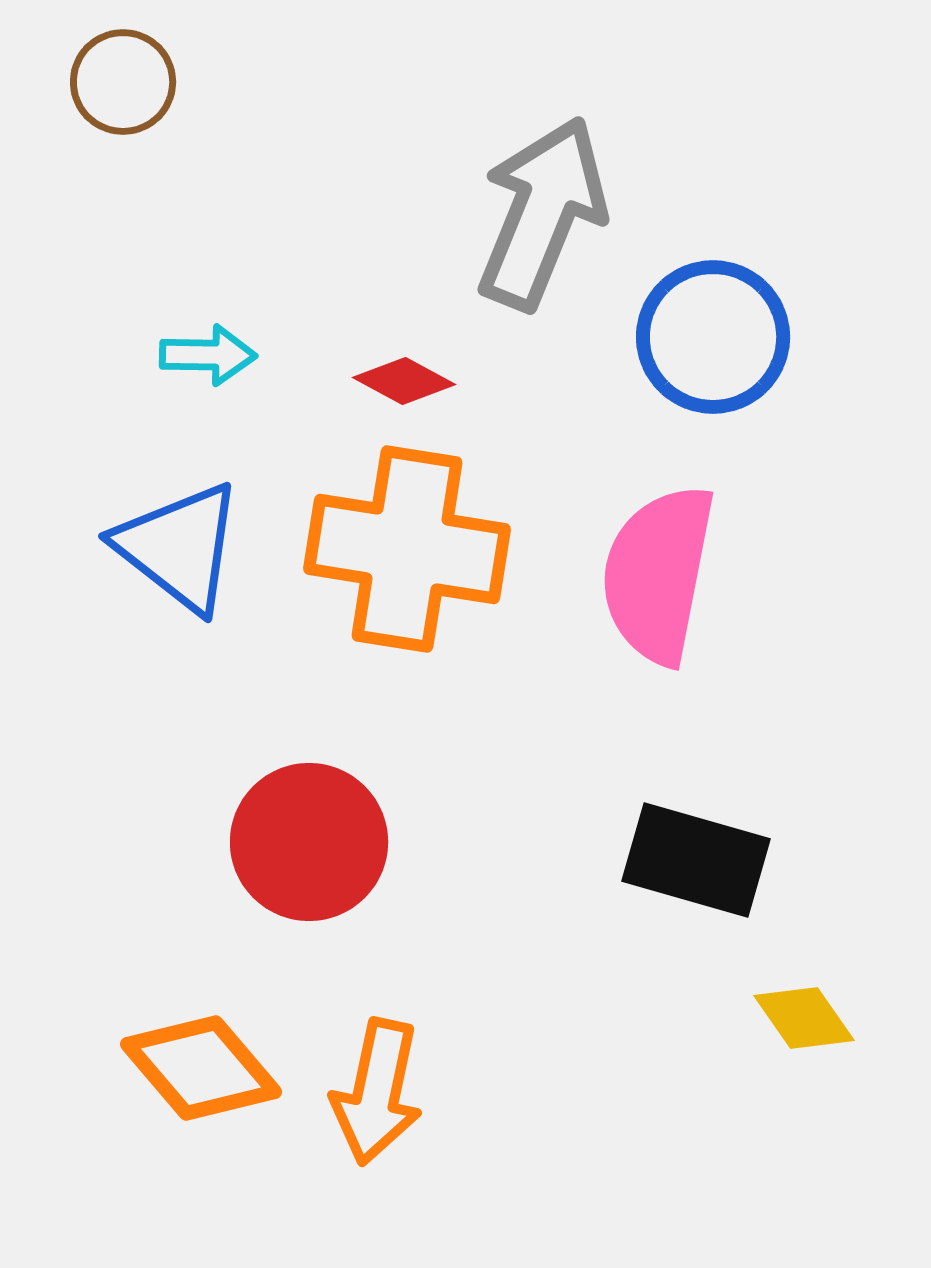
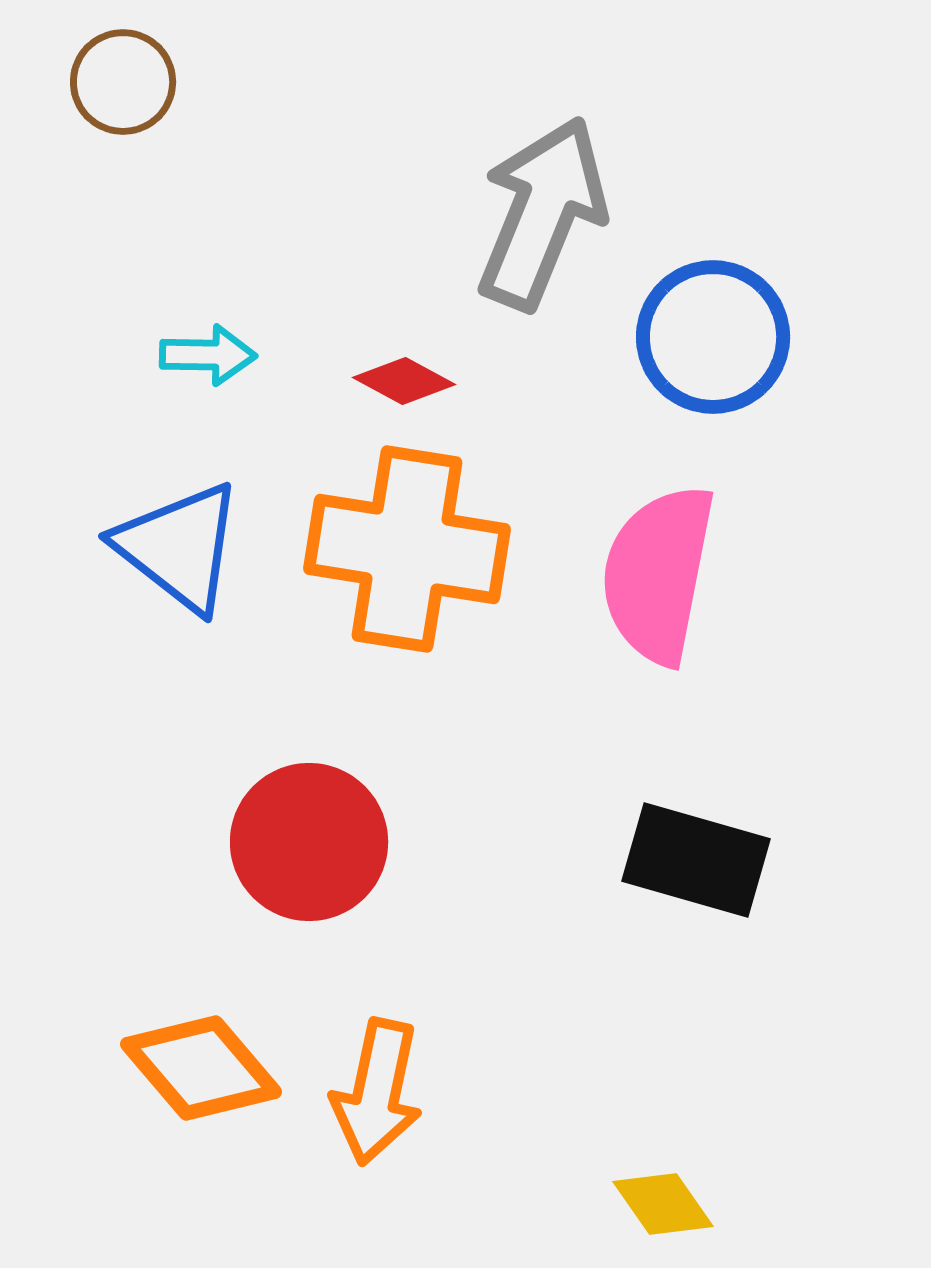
yellow diamond: moved 141 px left, 186 px down
